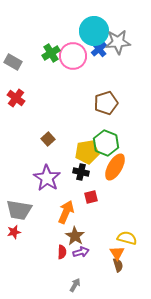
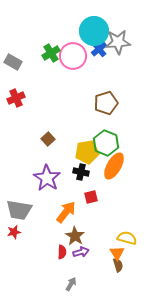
red cross: rotated 30 degrees clockwise
orange ellipse: moved 1 px left, 1 px up
orange arrow: rotated 15 degrees clockwise
gray arrow: moved 4 px left, 1 px up
